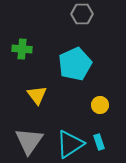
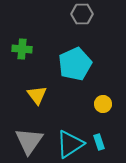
yellow circle: moved 3 px right, 1 px up
